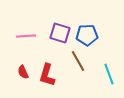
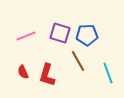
pink line: rotated 18 degrees counterclockwise
cyan line: moved 1 px left, 1 px up
